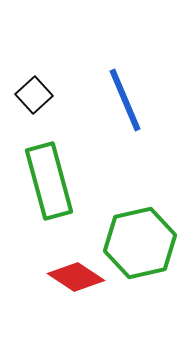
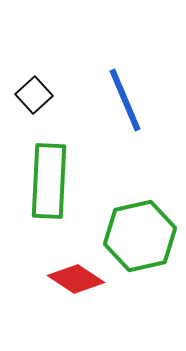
green rectangle: rotated 18 degrees clockwise
green hexagon: moved 7 px up
red diamond: moved 2 px down
